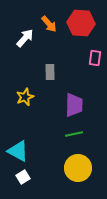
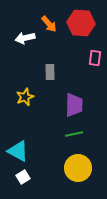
white arrow: rotated 144 degrees counterclockwise
